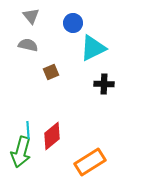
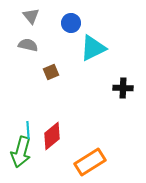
blue circle: moved 2 px left
black cross: moved 19 px right, 4 px down
